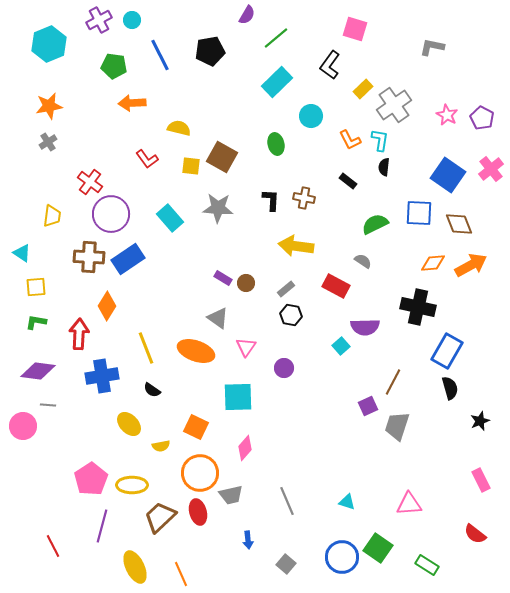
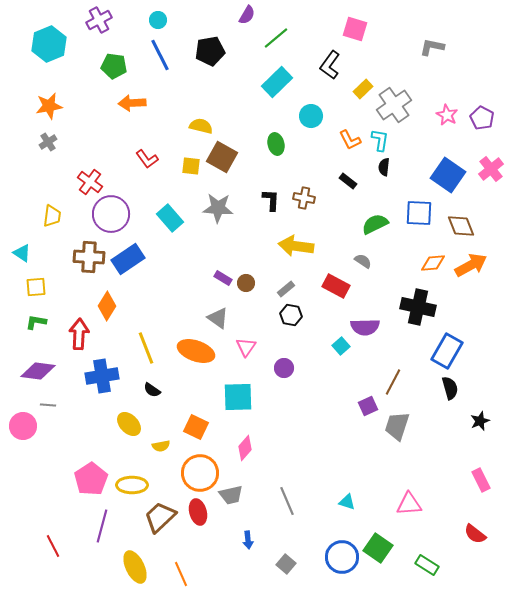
cyan circle at (132, 20): moved 26 px right
yellow semicircle at (179, 128): moved 22 px right, 2 px up
brown diamond at (459, 224): moved 2 px right, 2 px down
